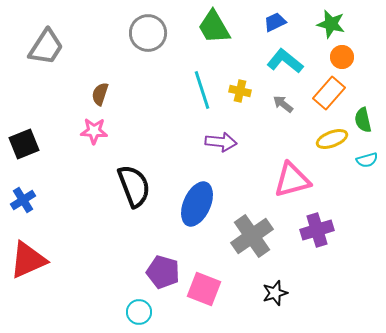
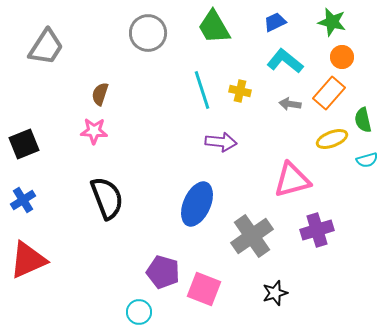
green star: moved 1 px right, 2 px up
gray arrow: moved 7 px right; rotated 30 degrees counterclockwise
black semicircle: moved 27 px left, 12 px down
